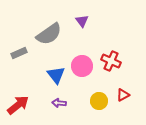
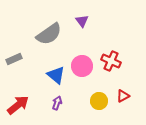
gray rectangle: moved 5 px left, 6 px down
blue triangle: rotated 12 degrees counterclockwise
red triangle: moved 1 px down
purple arrow: moved 2 px left; rotated 104 degrees clockwise
